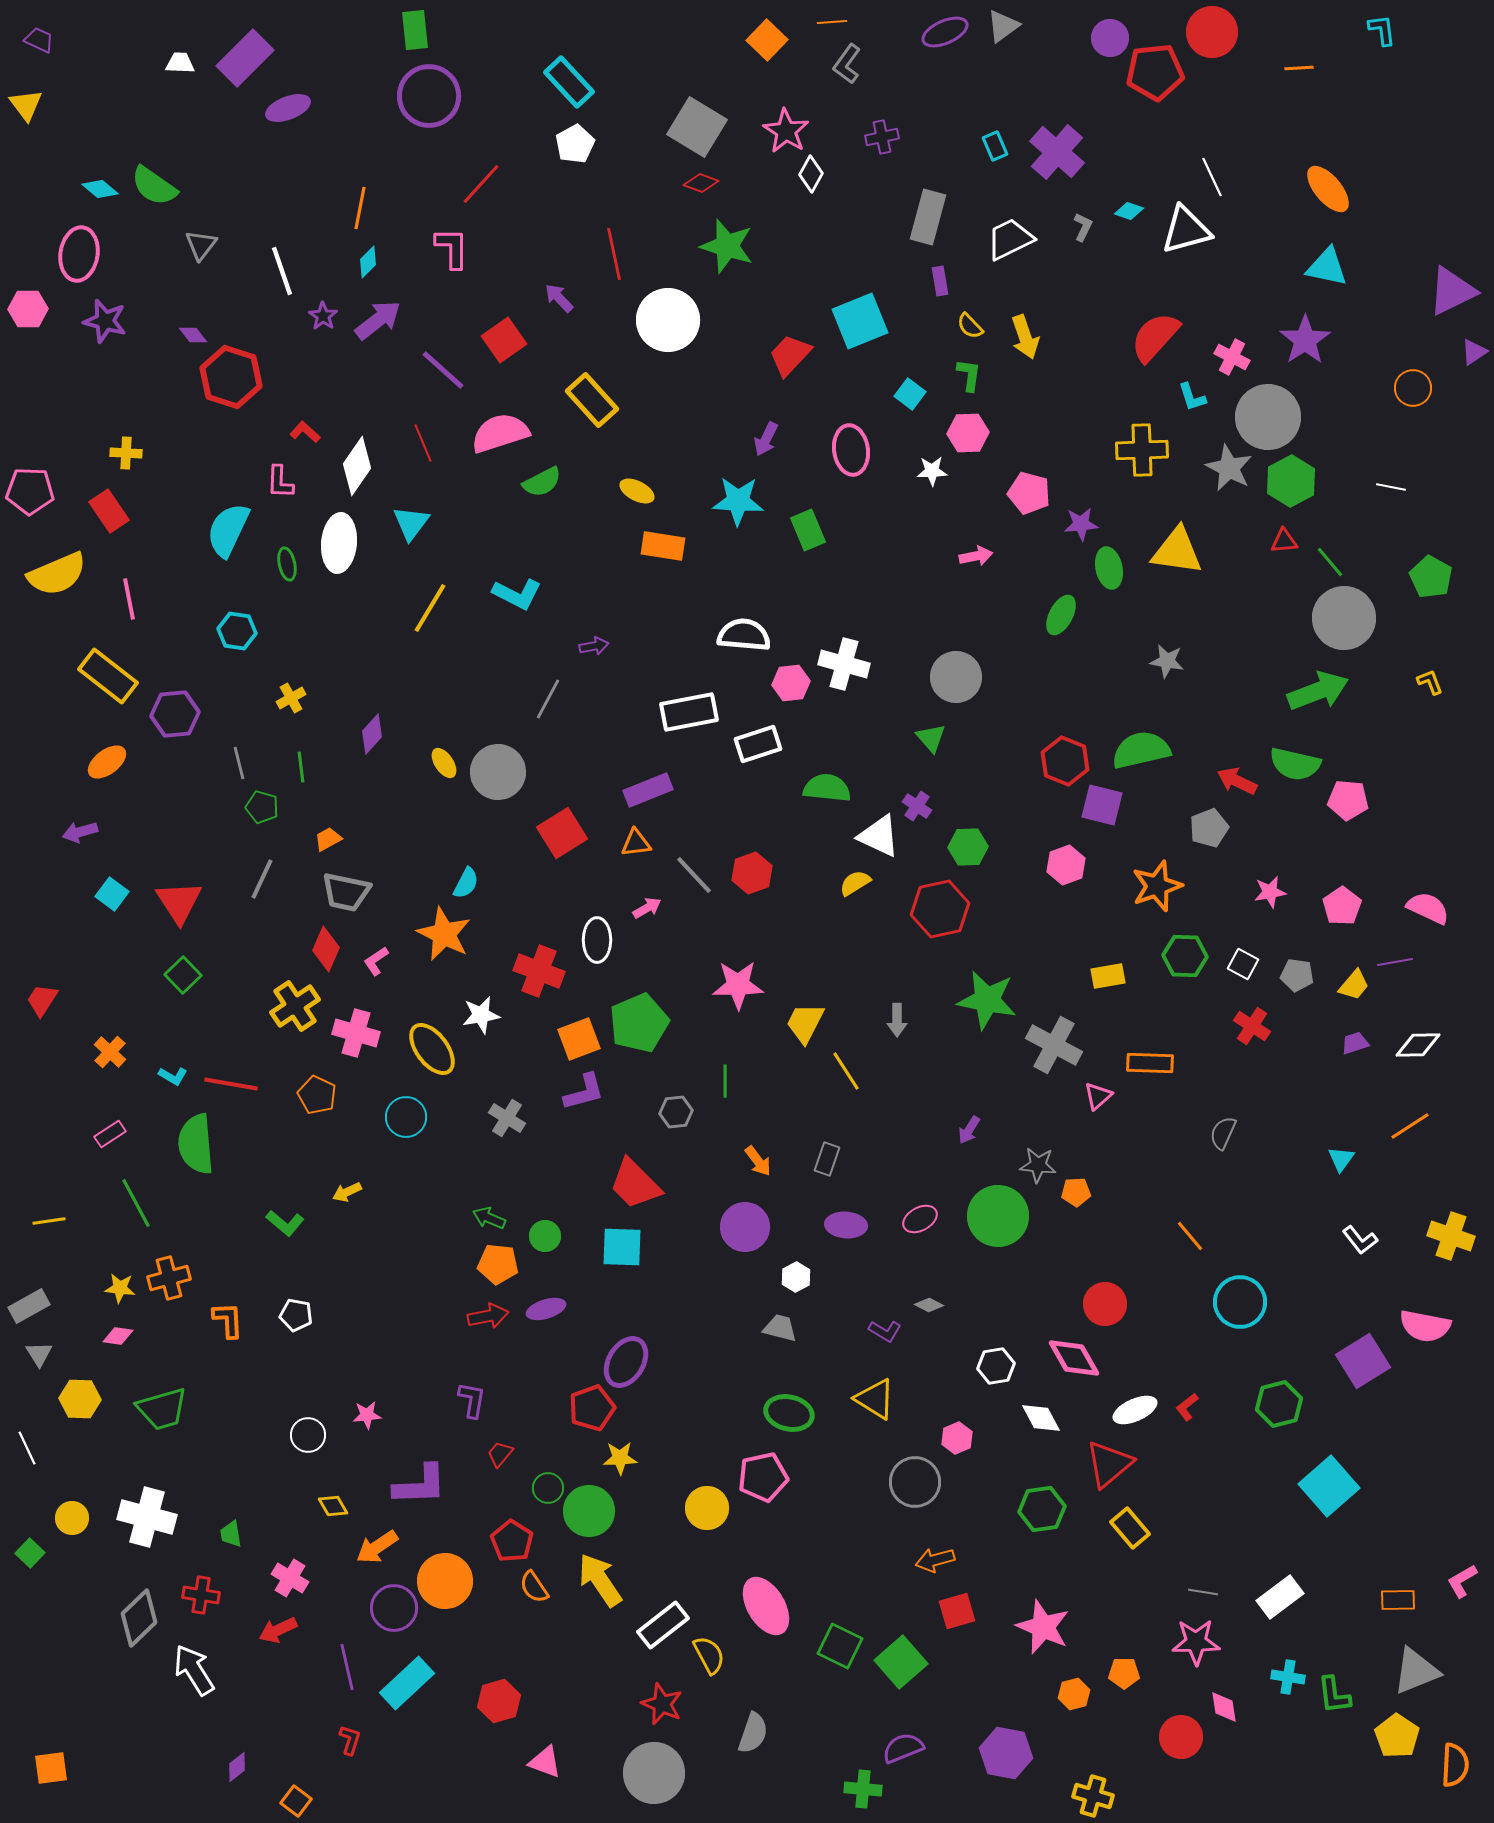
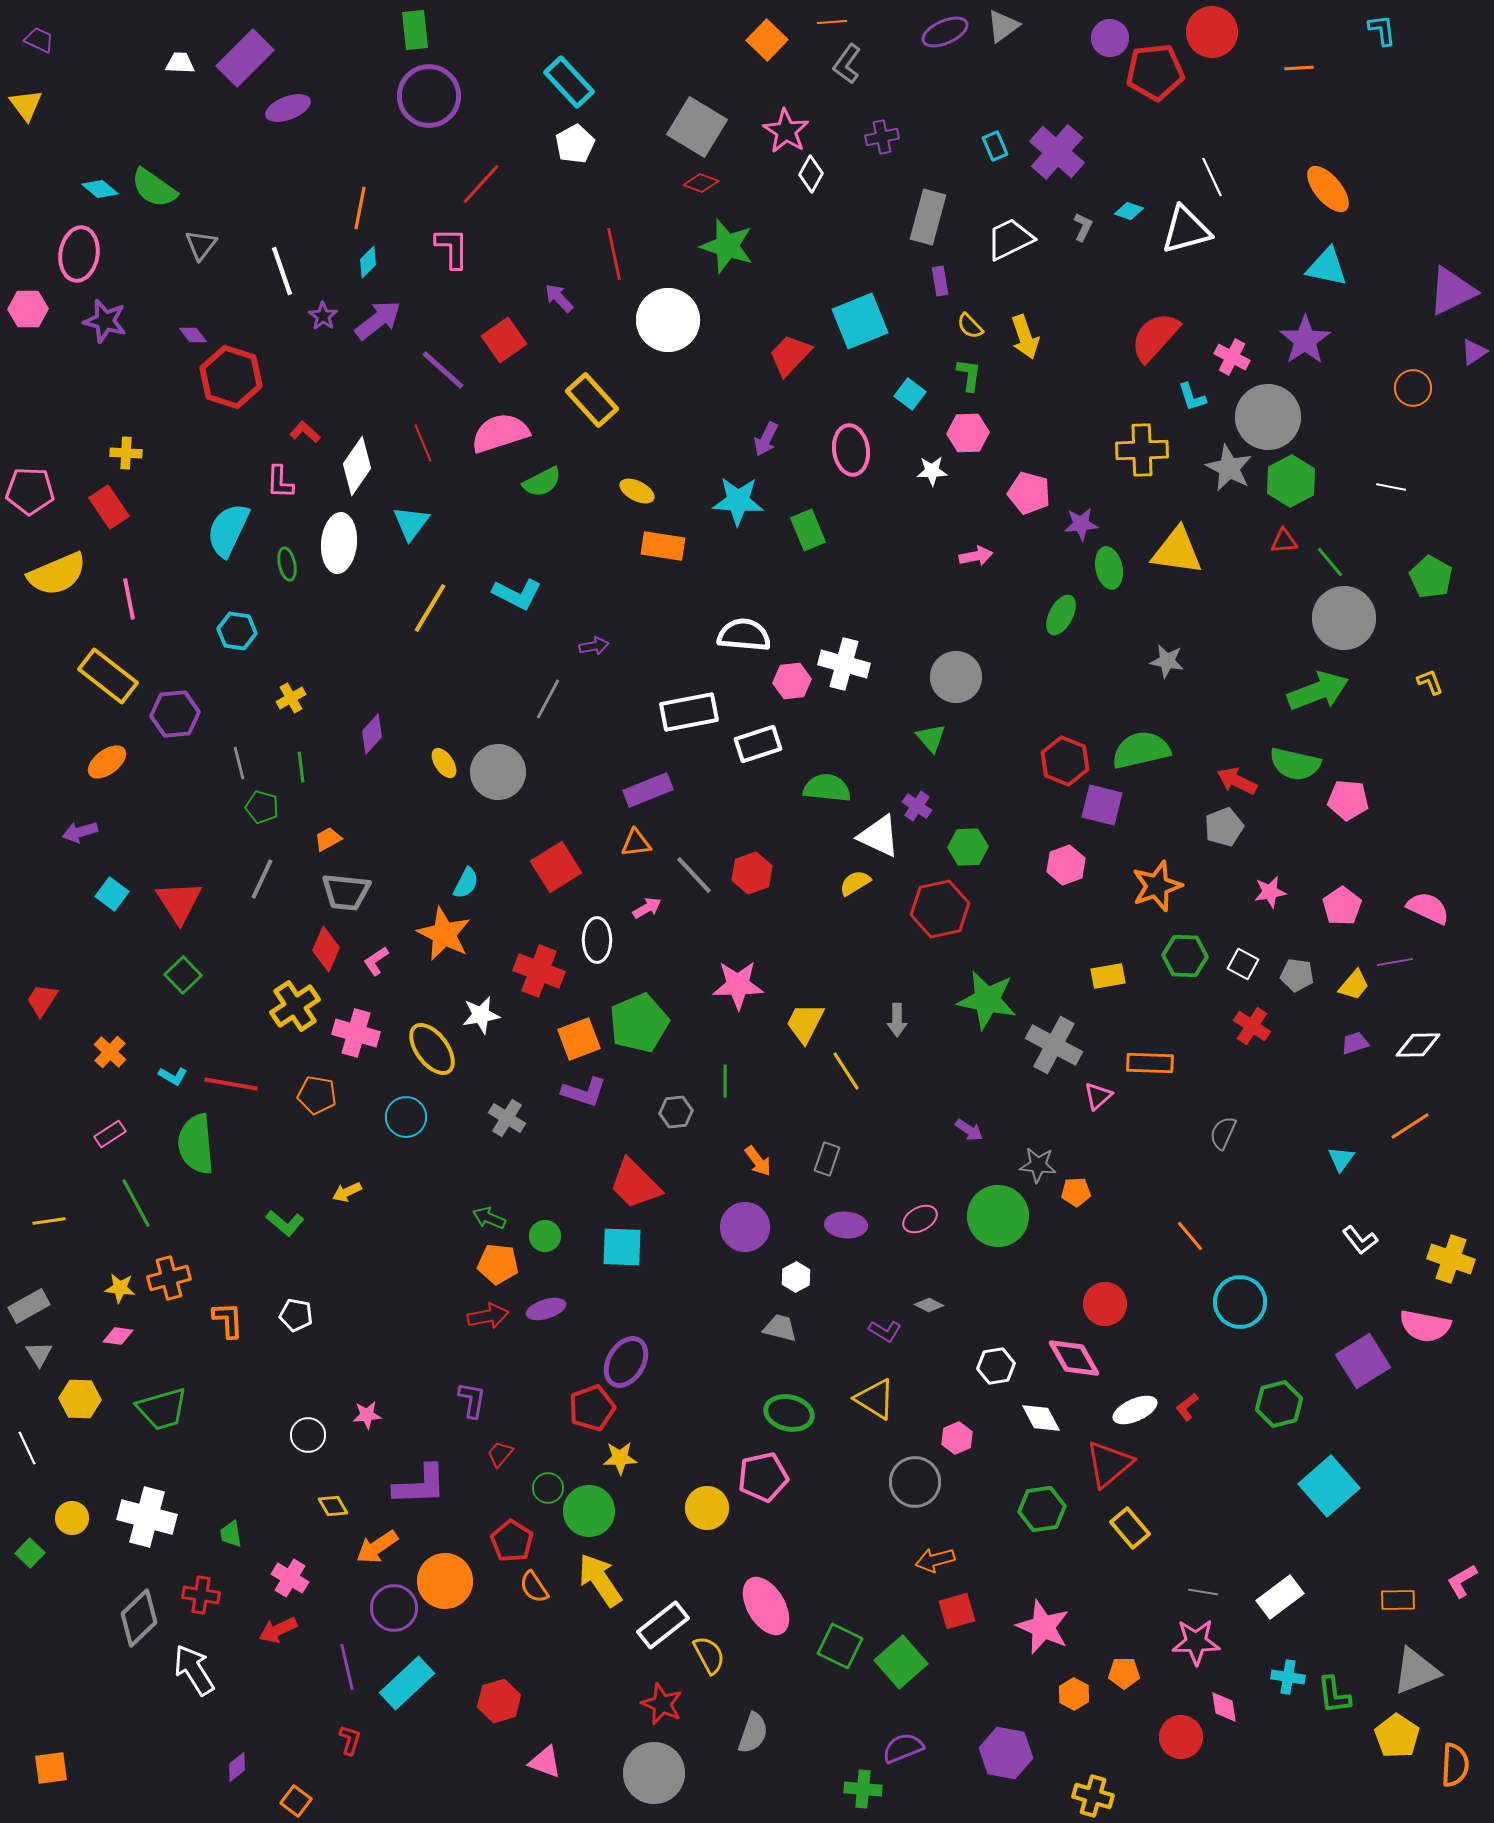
green semicircle at (154, 186): moved 2 px down
red rectangle at (109, 511): moved 4 px up
pink hexagon at (791, 683): moved 1 px right, 2 px up
gray pentagon at (1209, 828): moved 15 px right, 1 px up
red square at (562, 833): moved 6 px left, 34 px down
gray trapezoid at (346, 892): rotated 6 degrees counterclockwise
purple L-shape at (584, 1092): rotated 33 degrees clockwise
orange pentagon at (317, 1095): rotated 15 degrees counterclockwise
purple arrow at (969, 1130): rotated 88 degrees counterclockwise
yellow cross at (1451, 1236): moved 23 px down
orange hexagon at (1074, 1694): rotated 16 degrees counterclockwise
